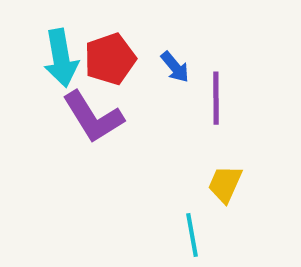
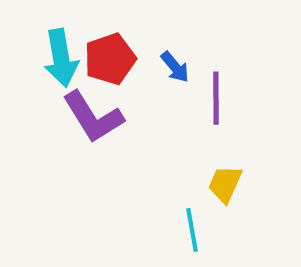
cyan line: moved 5 px up
